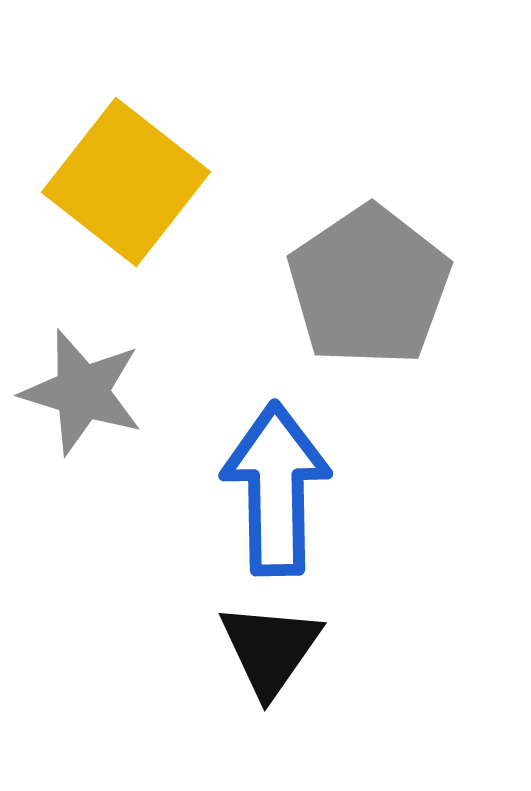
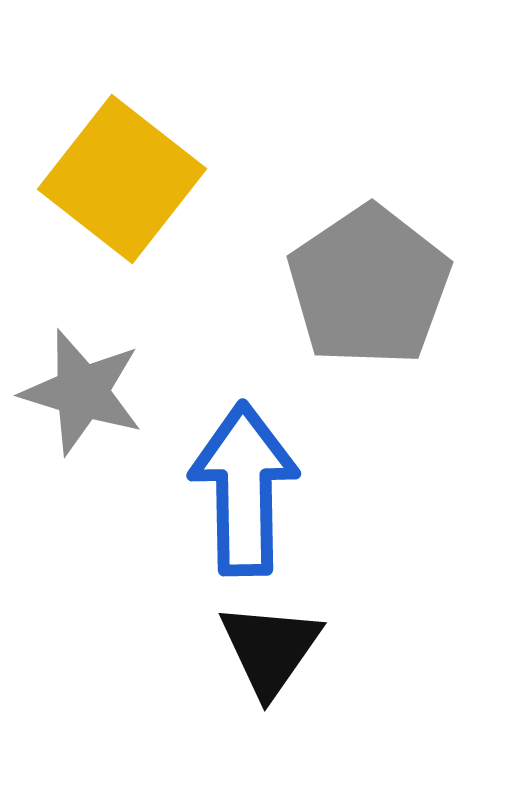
yellow square: moved 4 px left, 3 px up
blue arrow: moved 32 px left
